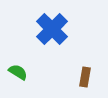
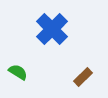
brown rectangle: moved 2 px left; rotated 36 degrees clockwise
